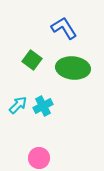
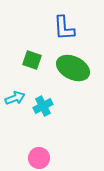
blue L-shape: rotated 152 degrees counterclockwise
green square: rotated 18 degrees counterclockwise
green ellipse: rotated 20 degrees clockwise
cyan arrow: moved 3 px left, 7 px up; rotated 24 degrees clockwise
